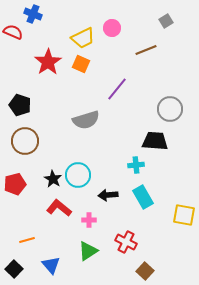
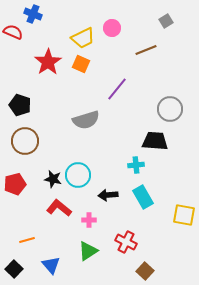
black star: rotated 18 degrees counterclockwise
